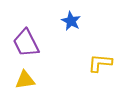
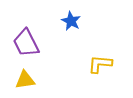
yellow L-shape: moved 1 px down
